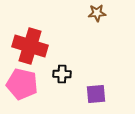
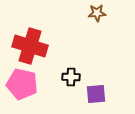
black cross: moved 9 px right, 3 px down
